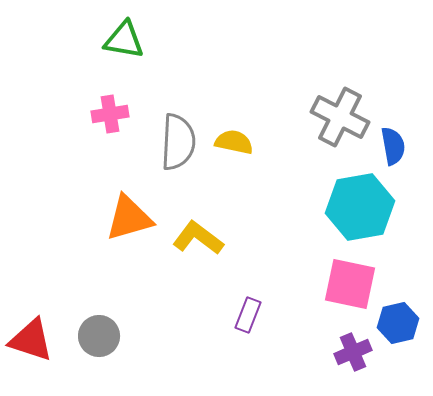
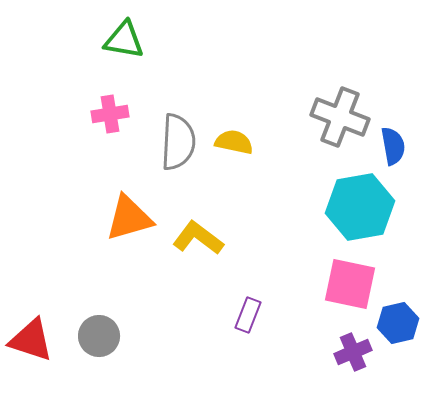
gray cross: rotated 6 degrees counterclockwise
